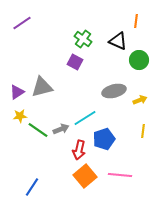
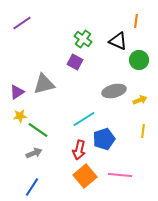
gray triangle: moved 2 px right, 3 px up
cyan line: moved 1 px left, 1 px down
gray arrow: moved 27 px left, 24 px down
